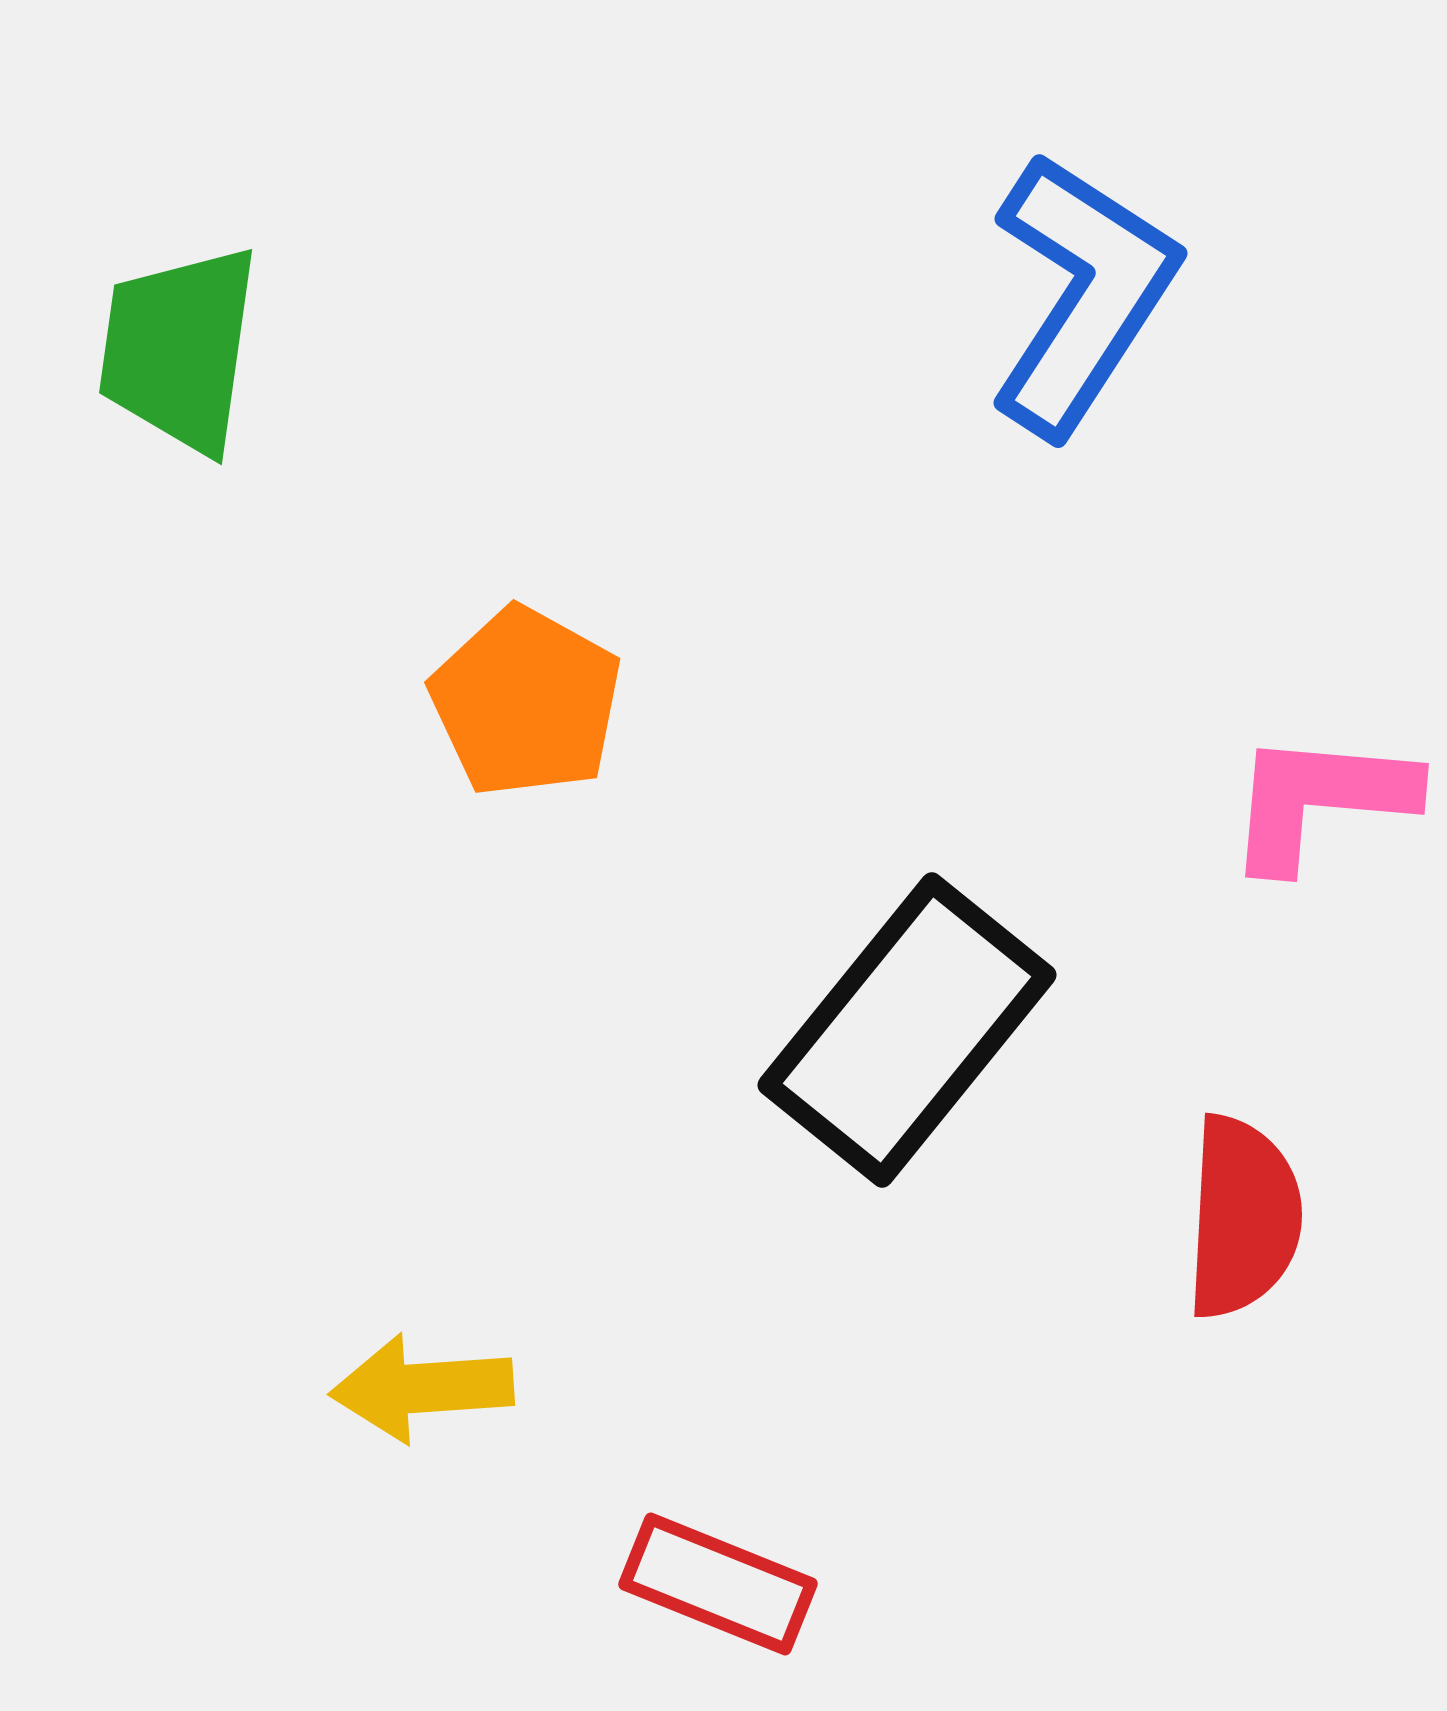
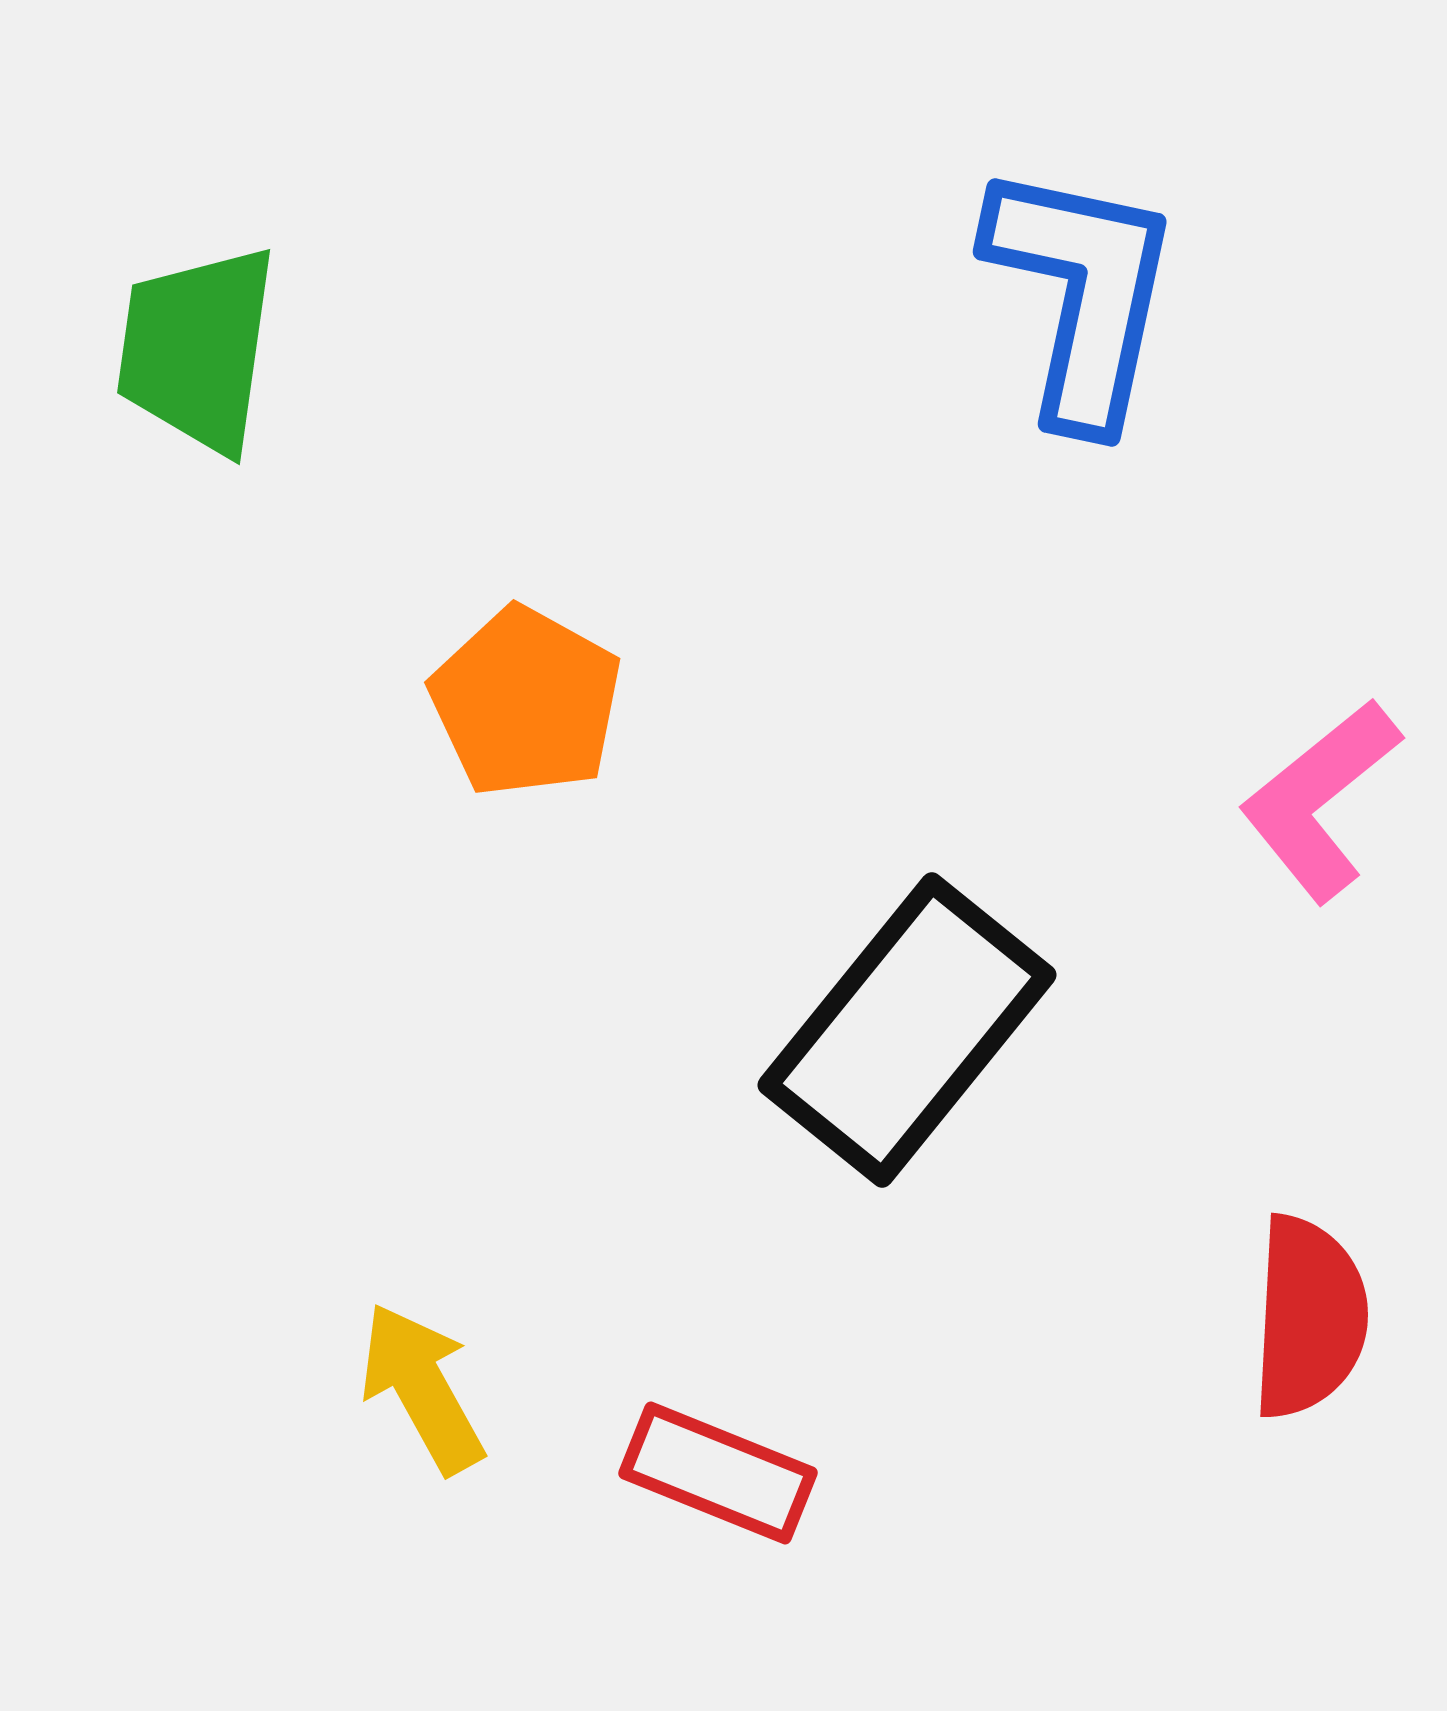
blue L-shape: rotated 21 degrees counterclockwise
green trapezoid: moved 18 px right
pink L-shape: rotated 44 degrees counterclockwise
red semicircle: moved 66 px right, 100 px down
yellow arrow: rotated 65 degrees clockwise
red rectangle: moved 111 px up
